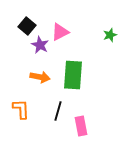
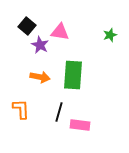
pink triangle: rotated 36 degrees clockwise
black line: moved 1 px right, 1 px down
pink rectangle: moved 1 px left, 1 px up; rotated 72 degrees counterclockwise
